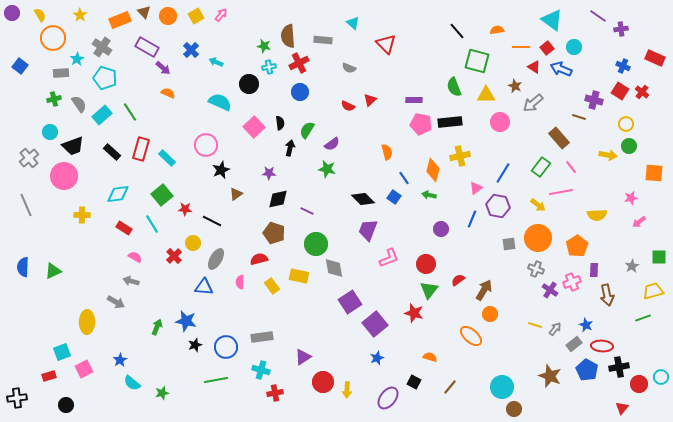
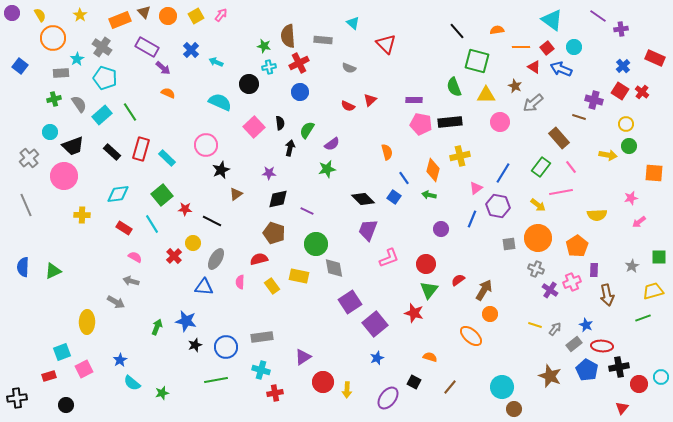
blue cross at (623, 66): rotated 24 degrees clockwise
green star at (327, 169): rotated 24 degrees counterclockwise
